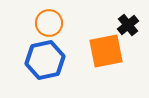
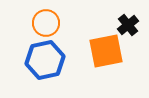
orange circle: moved 3 px left
